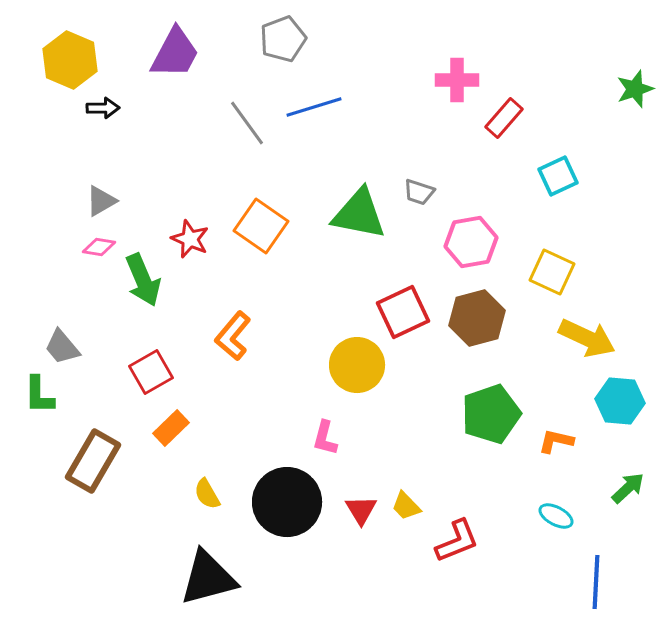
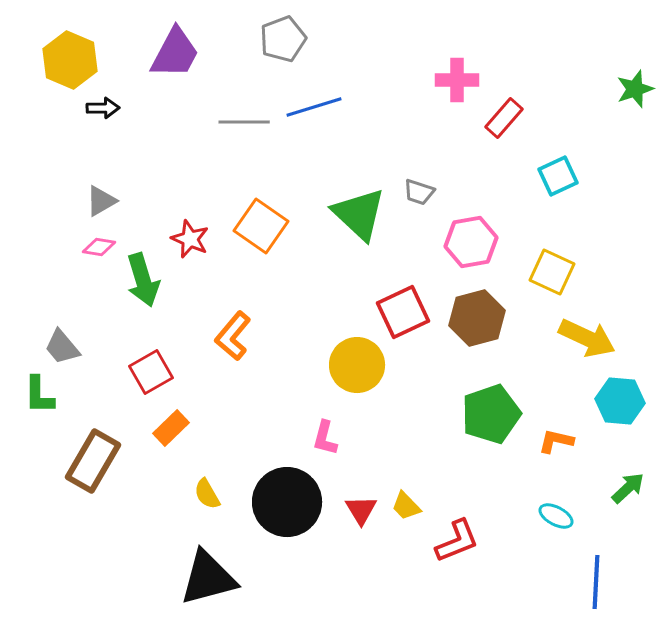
gray line at (247, 123): moved 3 px left, 1 px up; rotated 54 degrees counterclockwise
green triangle at (359, 214): rotated 32 degrees clockwise
green arrow at (143, 280): rotated 6 degrees clockwise
